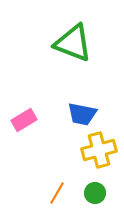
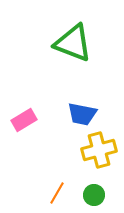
green circle: moved 1 px left, 2 px down
